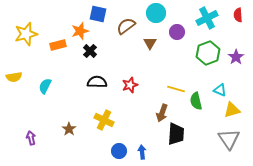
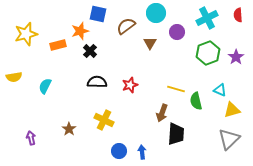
gray triangle: rotated 20 degrees clockwise
